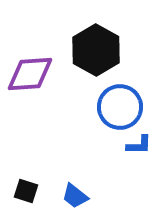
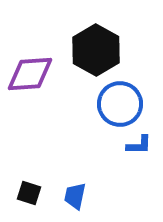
blue circle: moved 3 px up
black square: moved 3 px right, 2 px down
blue trapezoid: rotated 64 degrees clockwise
